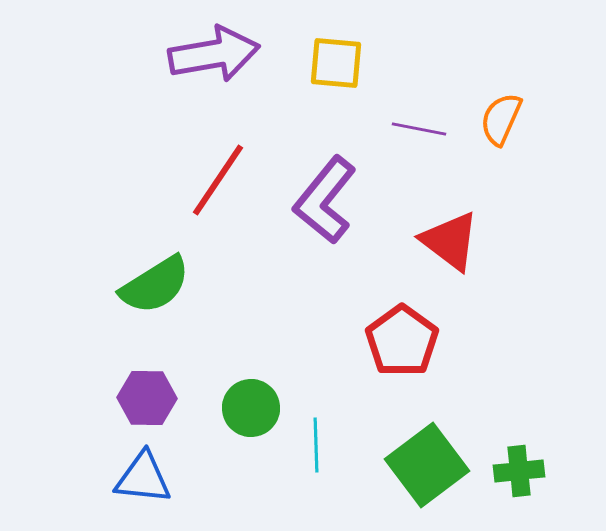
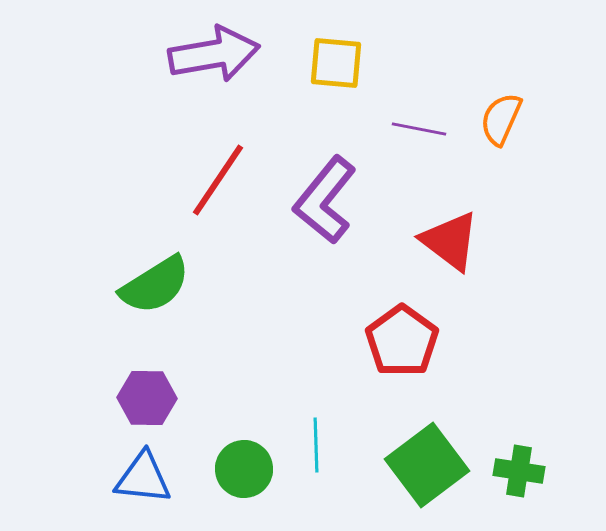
green circle: moved 7 px left, 61 px down
green cross: rotated 15 degrees clockwise
